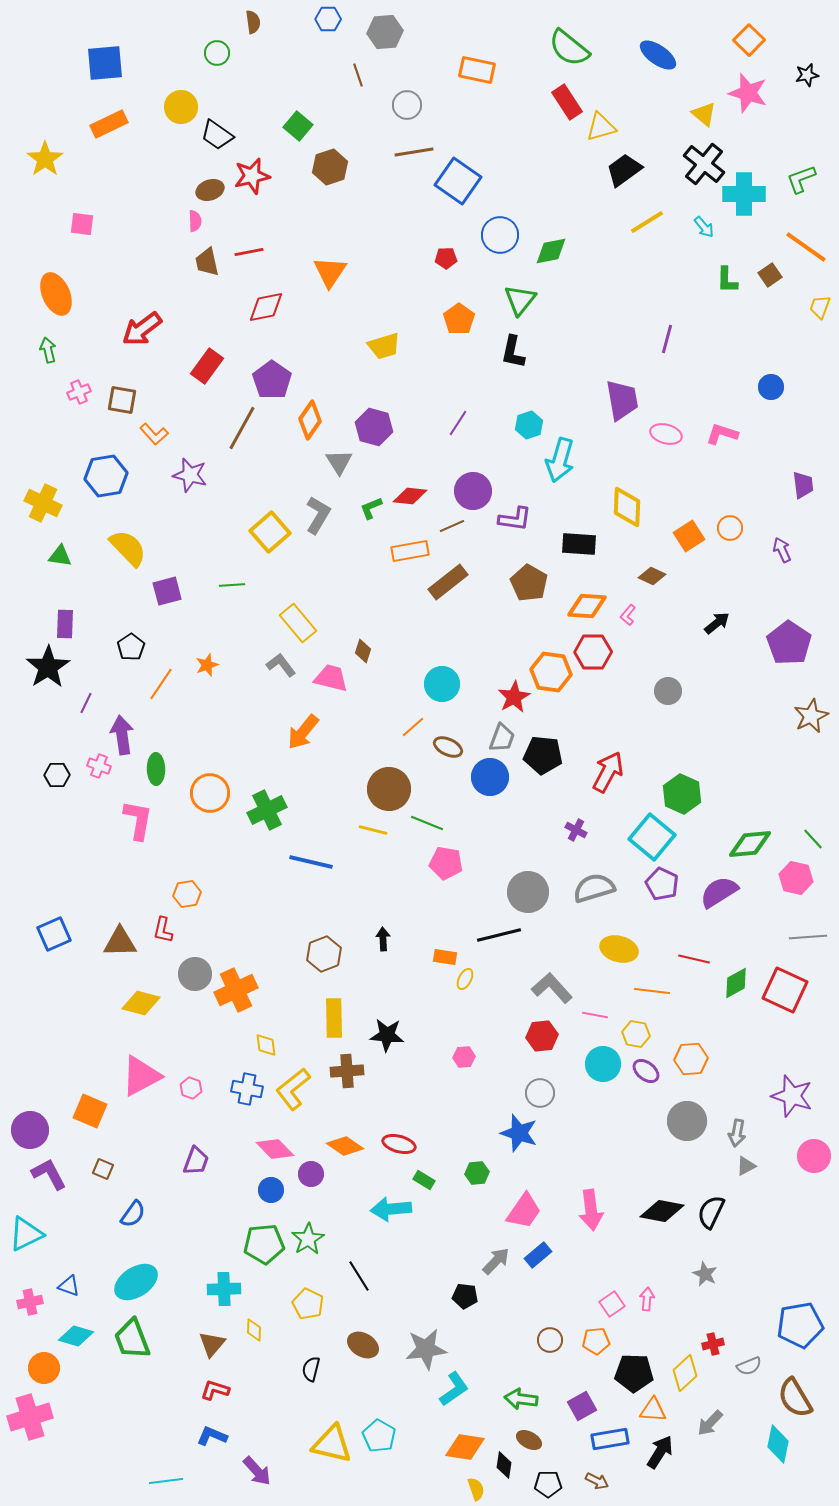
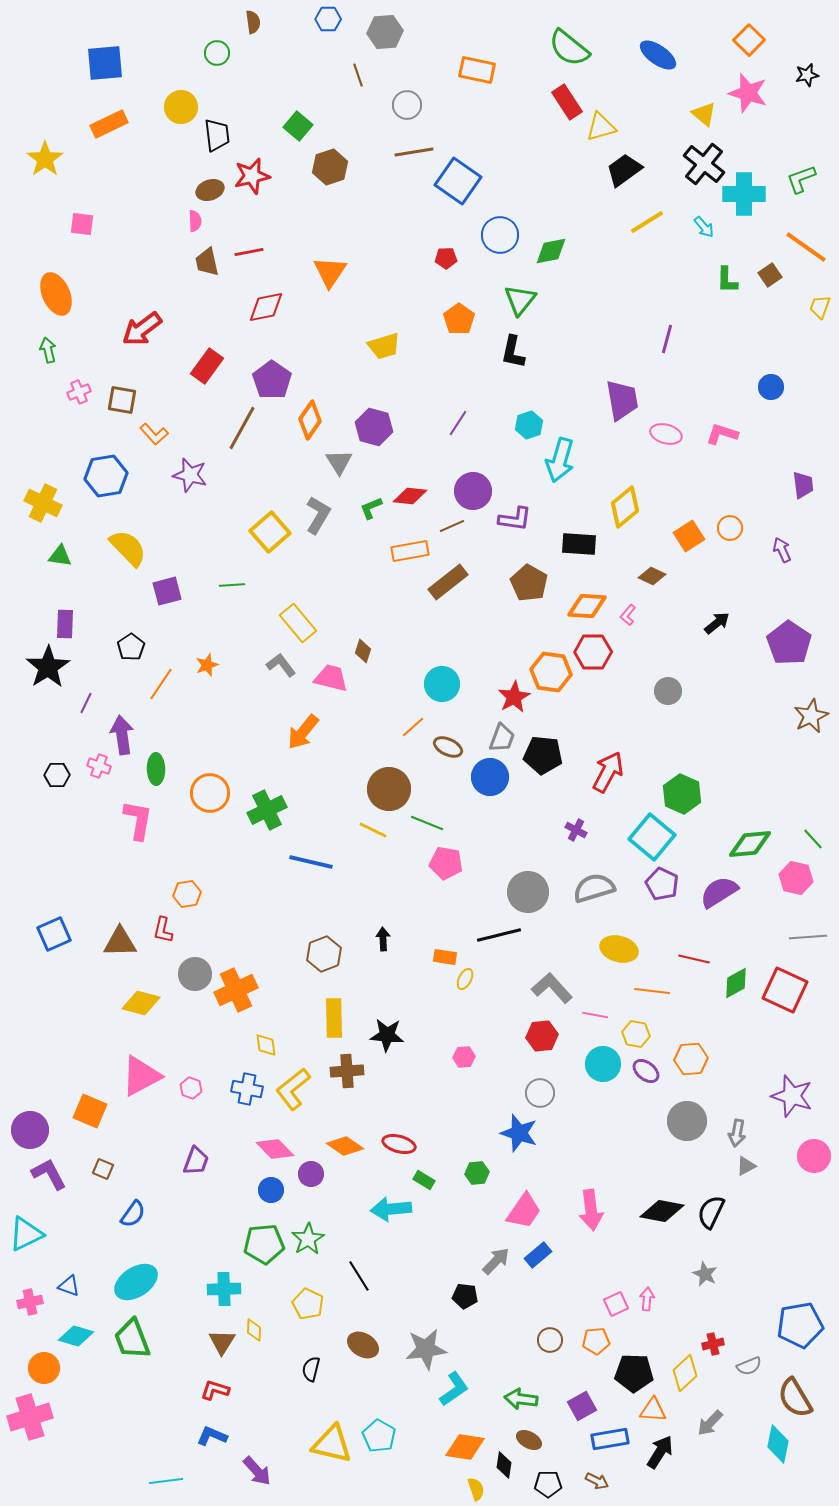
black trapezoid at (217, 135): rotated 132 degrees counterclockwise
yellow diamond at (627, 507): moved 2 px left; rotated 48 degrees clockwise
yellow line at (373, 830): rotated 12 degrees clockwise
pink square at (612, 1304): moved 4 px right; rotated 10 degrees clockwise
brown triangle at (212, 1344): moved 10 px right, 2 px up; rotated 8 degrees counterclockwise
